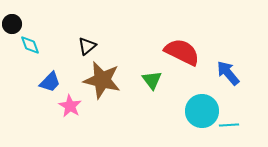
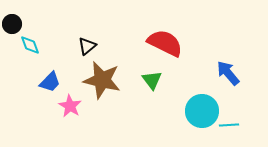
red semicircle: moved 17 px left, 9 px up
